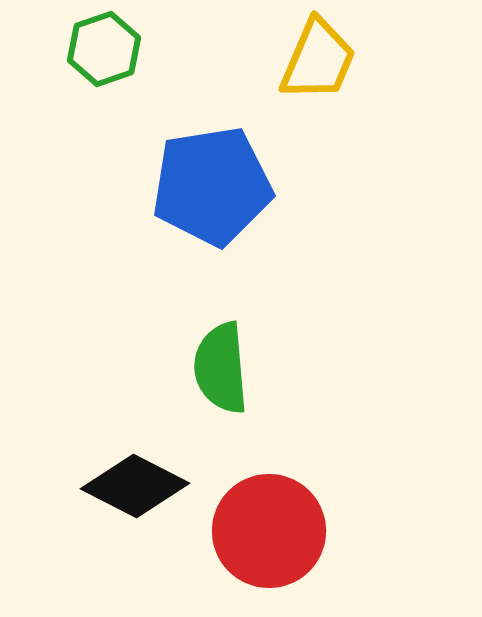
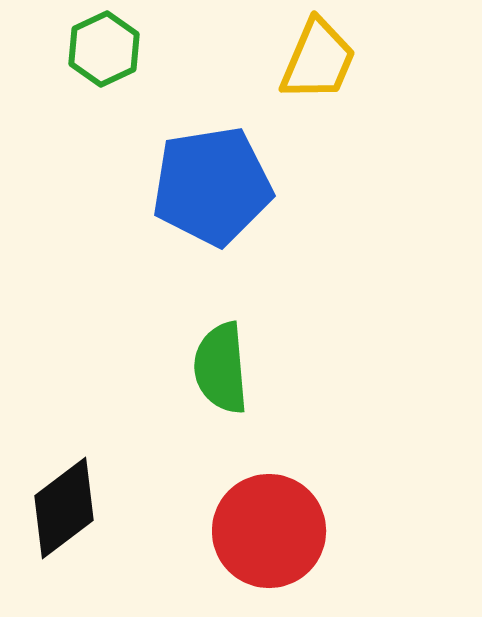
green hexagon: rotated 6 degrees counterclockwise
black diamond: moved 71 px left, 22 px down; rotated 64 degrees counterclockwise
